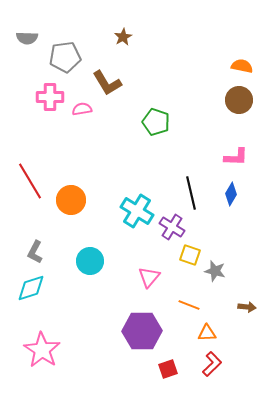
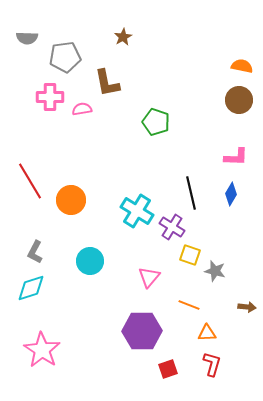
brown L-shape: rotated 20 degrees clockwise
red L-shape: rotated 30 degrees counterclockwise
